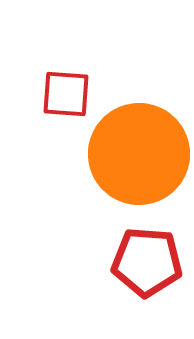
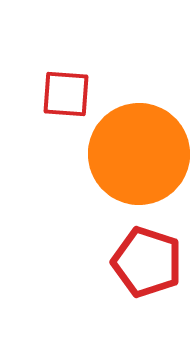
red pentagon: rotated 14 degrees clockwise
